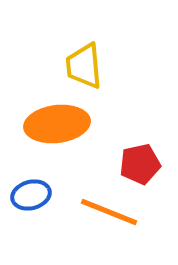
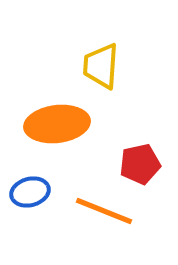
yellow trapezoid: moved 17 px right; rotated 9 degrees clockwise
blue ellipse: moved 1 px left, 3 px up
orange line: moved 5 px left, 1 px up
